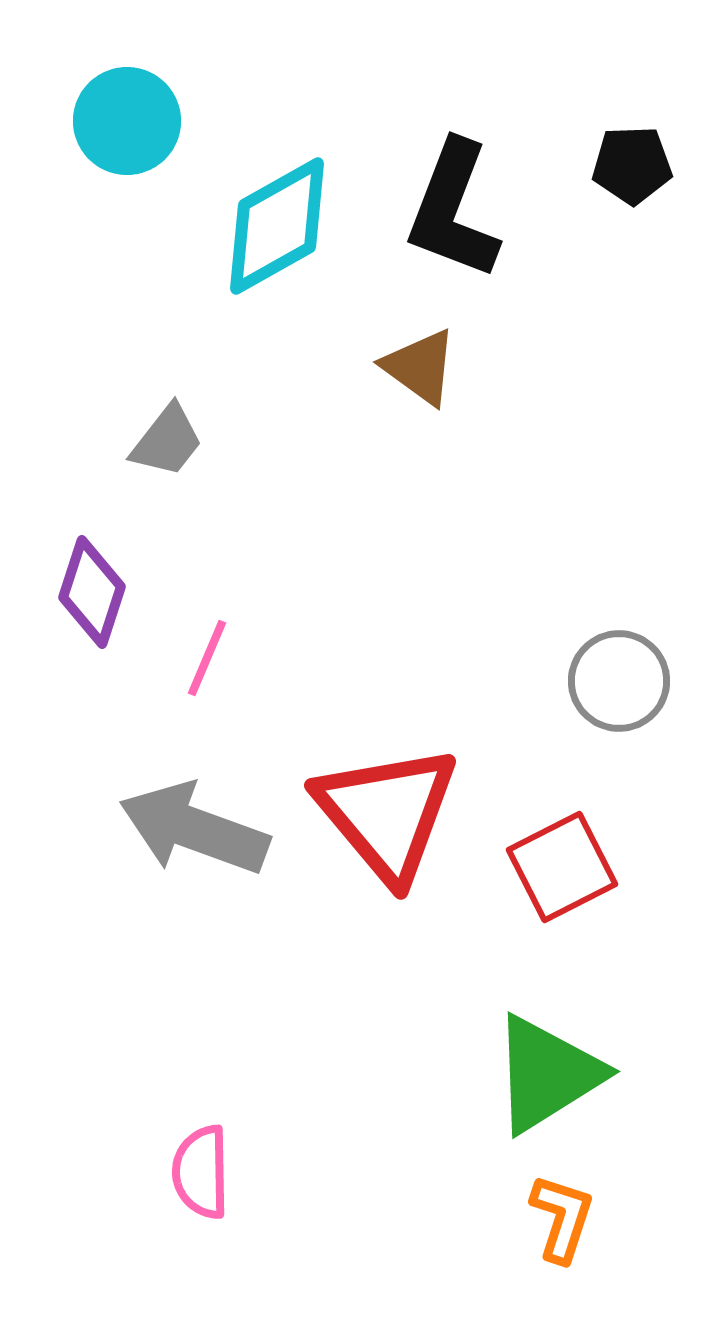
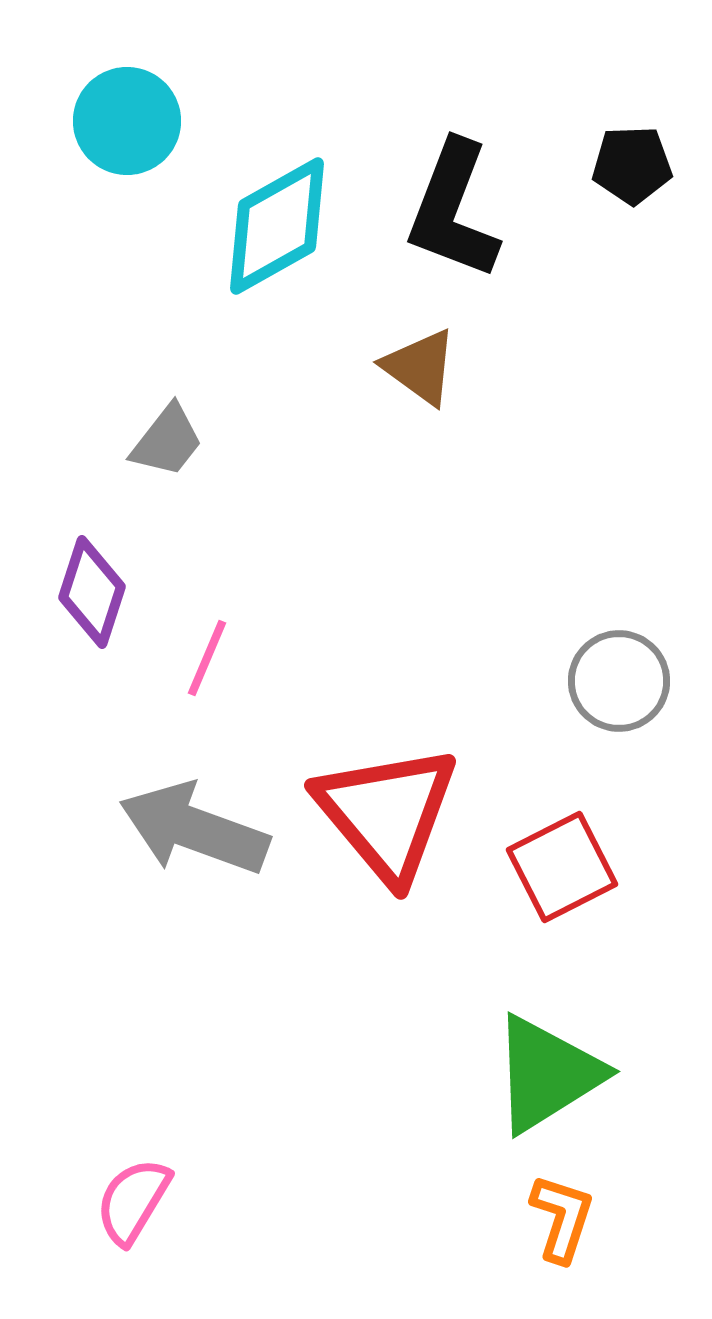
pink semicircle: moved 68 px left, 29 px down; rotated 32 degrees clockwise
